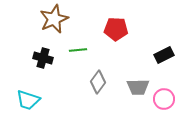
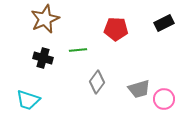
brown star: moved 9 px left
black rectangle: moved 32 px up
gray diamond: moved 1 px left
gray trapezoid: moved 1 px right, 2 px down; rotated 15 degrees counterclockwise
